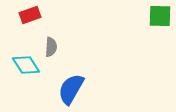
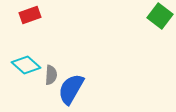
green square: rotated 35 degrees clockwise
gray semicircle: moved 28 px down
cyan diamond: rotated 16 degrees counterclockwise
